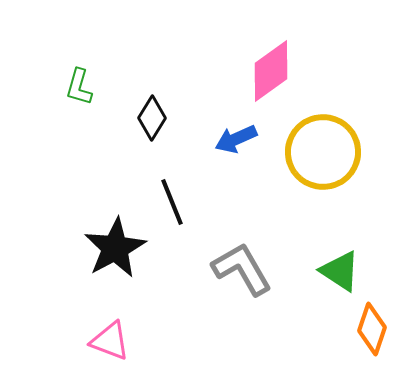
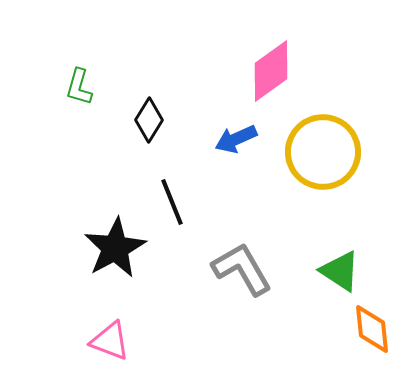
black diamond: moved 3 px left, 2 px down
orange diamond: rotated 24 degrees counterclockwise
